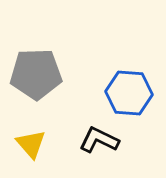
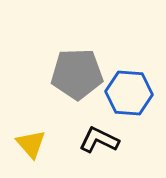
gray pentagon: moved 41 px right
